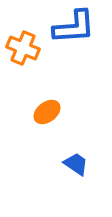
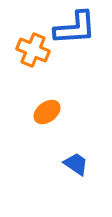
blue L-shape: moved 1 px right, 1 px down
orange cross: moved 10 px right, 2 px down
